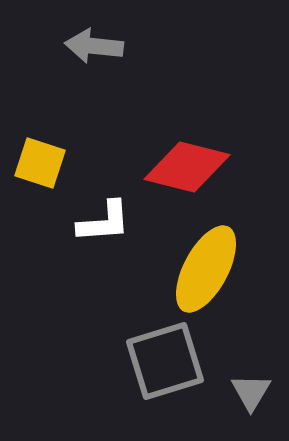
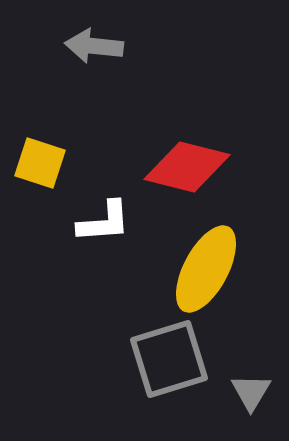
gray square: moved 4 px right, 2 px up
